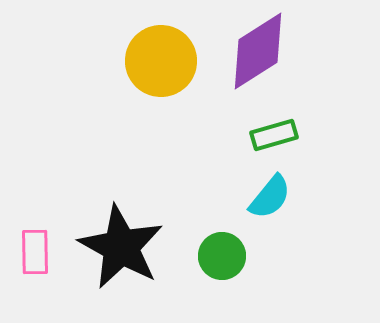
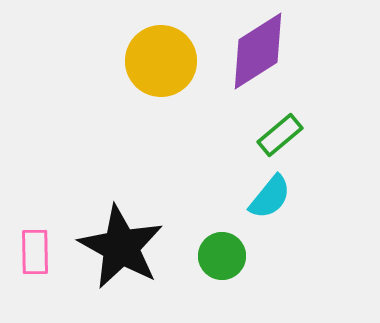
green rectangle: moved 6 px right; rotated 24 degrees counterclockwise
